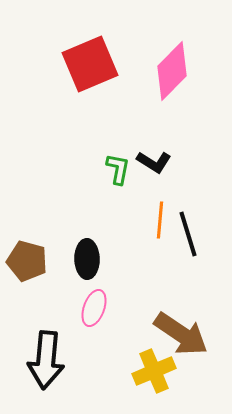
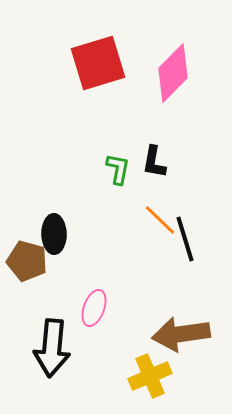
red square: moved 8 px right, 1 px up; rotated 6 degrees clockwise
pink diamond: moved 1 px right, 2 px down
black L-shape: rotated 68 degrees clockwise
orange line: rotated 51 degrees counterclockwise
black line: moved 3 px left, 5 px down
black ellipse: moved 33 px left, 25 px up
brown arrow: rotated 138 degrees clockwise
black arrow: moved 6 px right, 12 px up
yellow cross: moved 4 px left, 5 px down
